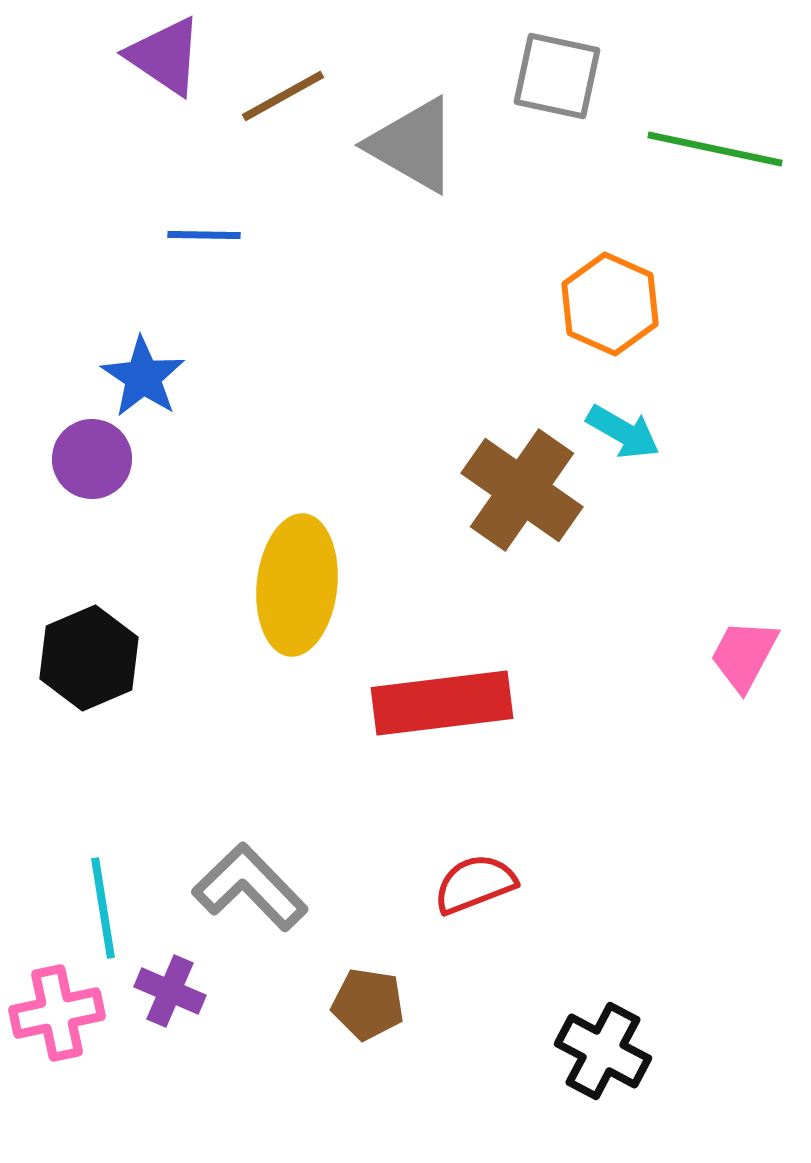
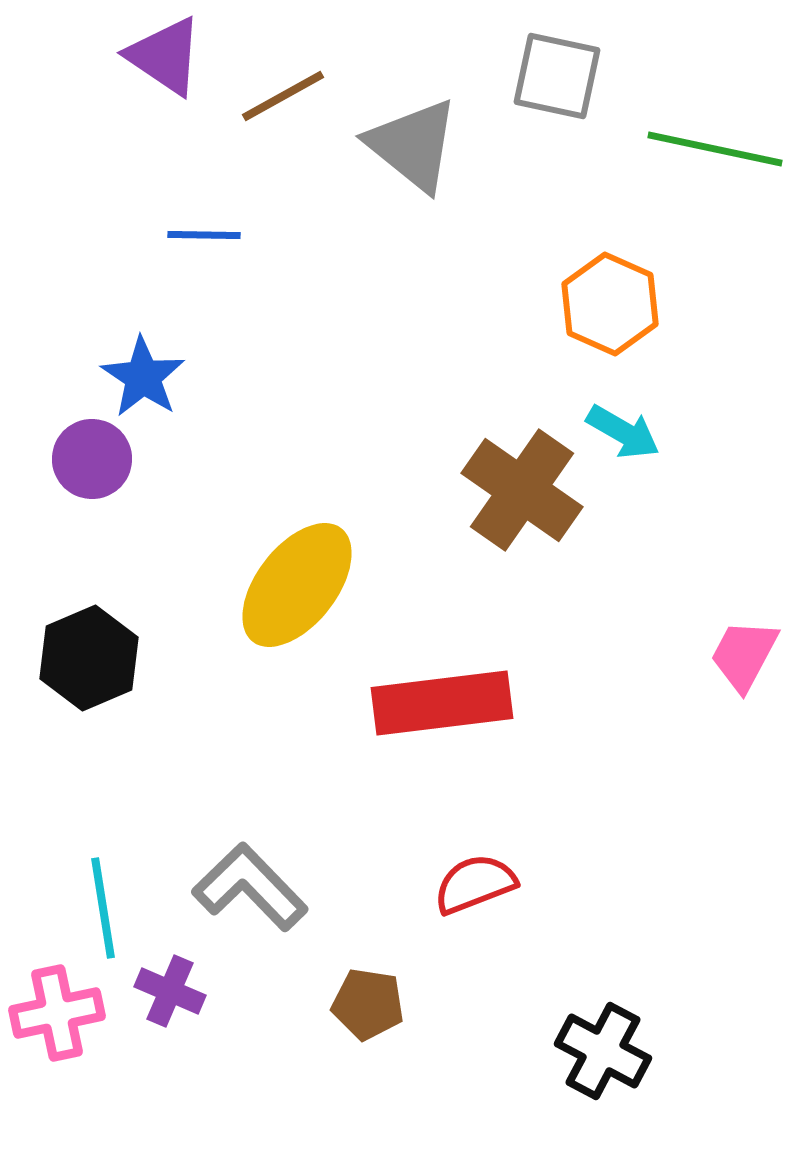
gray triangle: rotated 9 degrees clockwise
yellow ellipse: rotated 32 degrees clockwise
